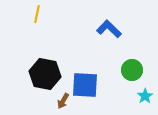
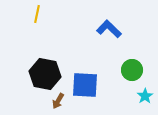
brown arrow: moved 5 px left
